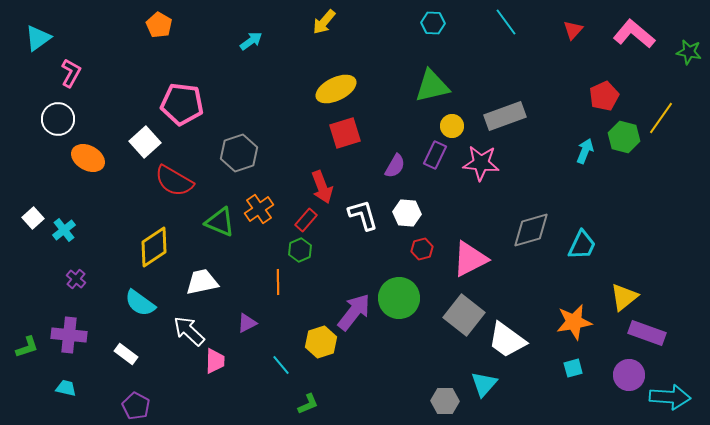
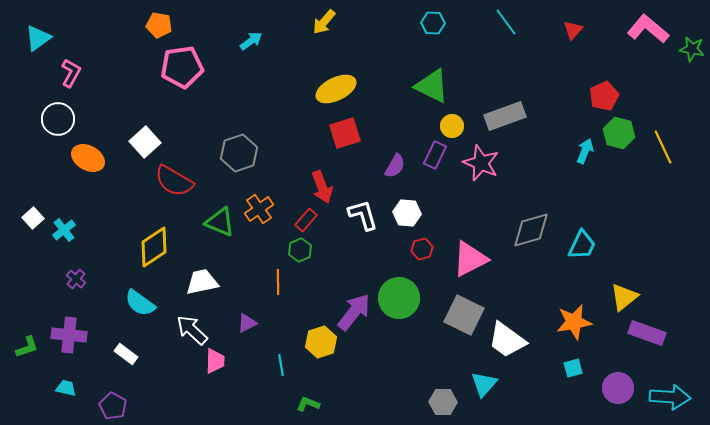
orange pentagon at (159, 25): rotated 20 degrees counterclockwise
pink L-shape at (634, 34): moved 14 px right, 5 px up
green star at (689, 52): moved 3 px right, 3 px up
green triangle at (432, 86): rotated 39 degrees clockwise
pink pentagon at (182, 104): moved 37 px up; rotated 15 degrees counterclockwise
yellow line at (661, 118): moved 2 px right, 29 px down; rotated 60 degrees counterclockwise
green hexagon at (624, 137): moved 5 px left, 4 px up
pink star at (481, 163): rotated 18 degrees clockwise
gray square at (464, 315): rotated 12 degrees counterclockwise
white arrow at (189, 331): moved 3 px right, 1 px up
cyan line at (281, 365): rotated 30 degrees clockwise
purple circle at (629, 375): moved 11 px left, 13 px down
gray hexagon at (445, 401): moved 2 px left, 1 px down
green L-shape at (308, 404): rotated 135 degrees counterclockwise
purple pentagon at (136, 406): moved 23 px left
